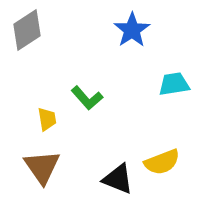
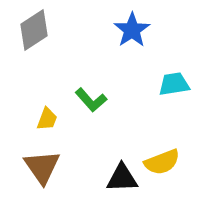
gray diamond: moved 7 px right
green L-shape: moved 4 px right, 2 px down
yellow trapezoid: rotated 30 degrees clockwise
black triangle: moved 4 px right, 1 px up; rotated 24 degrees counterclockwise
